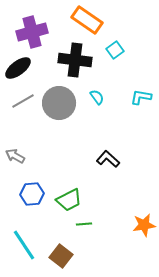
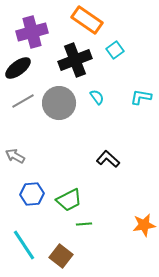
black cross: rotated 28 degrees counterclockwise
